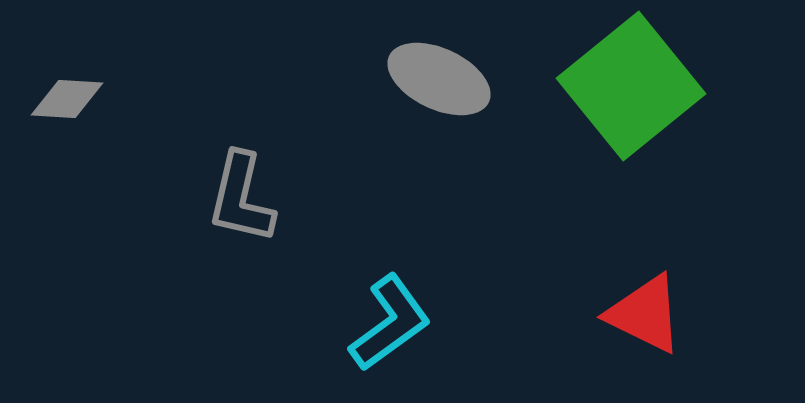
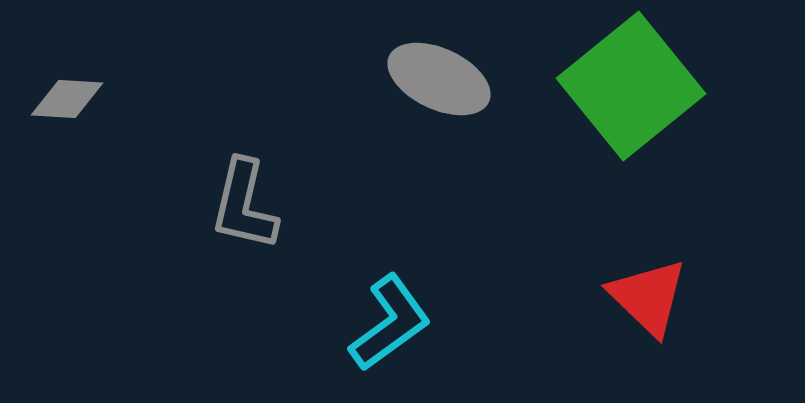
gray L-shape: moved 3 px right, 7 px down
red triangle: moved 3 px right, 17 px up; rotated 18 degrees clockwise
